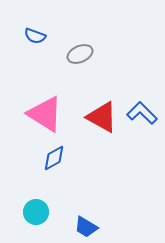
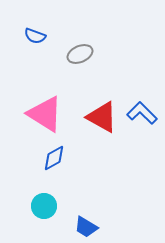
cyan circle: moved 8 px right, 6 px up
